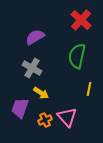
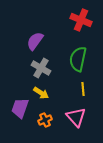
red cross: rotated 20 degrees counterclockwise
purple semicircle: moved 4 px down; rotated 24 degrees counterclockwise
green semicircle: moved 1 px right, 3 px down
gray cross: moved 9 px right
yellow line: moved 6 px left; rotated 16 degrees counterclockwise
pink triangle: moved 9 px right
